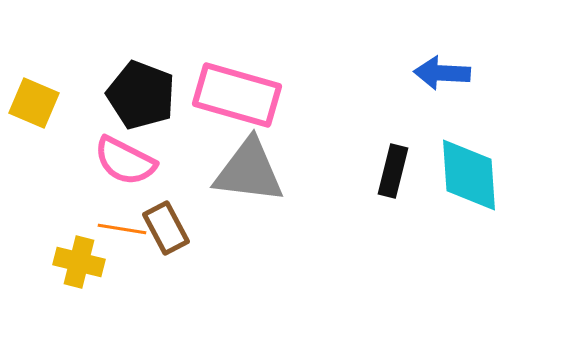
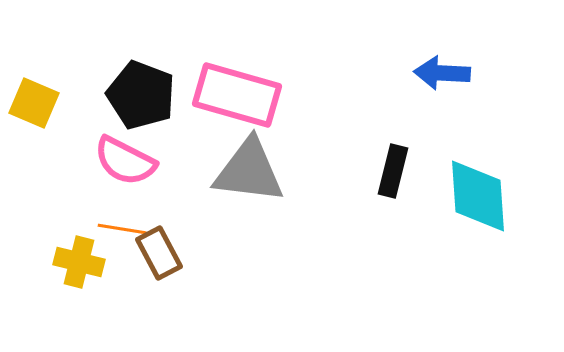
cyan diamond: moved 9 px right, 21 px down
brown rectangle: moved 7 px left, 25 px down
